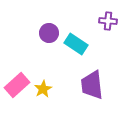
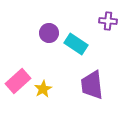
pink rectangle: moved 1 px right, 4 px up
